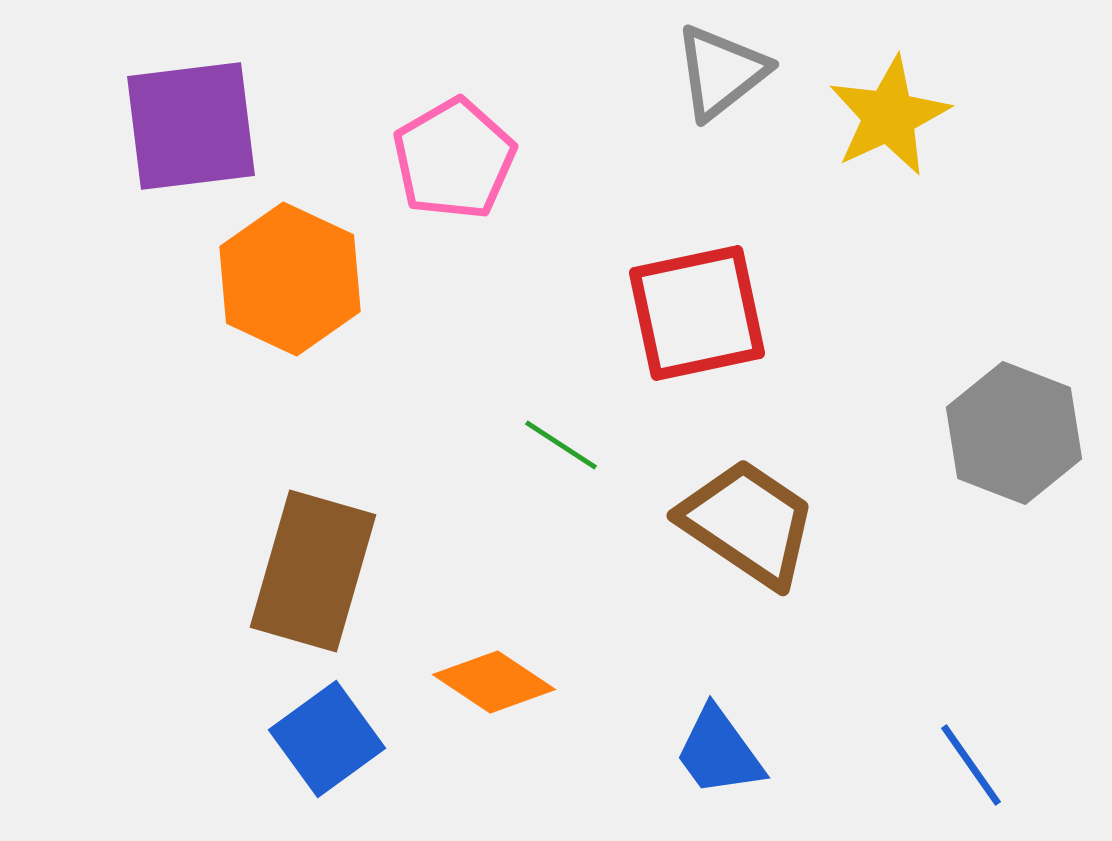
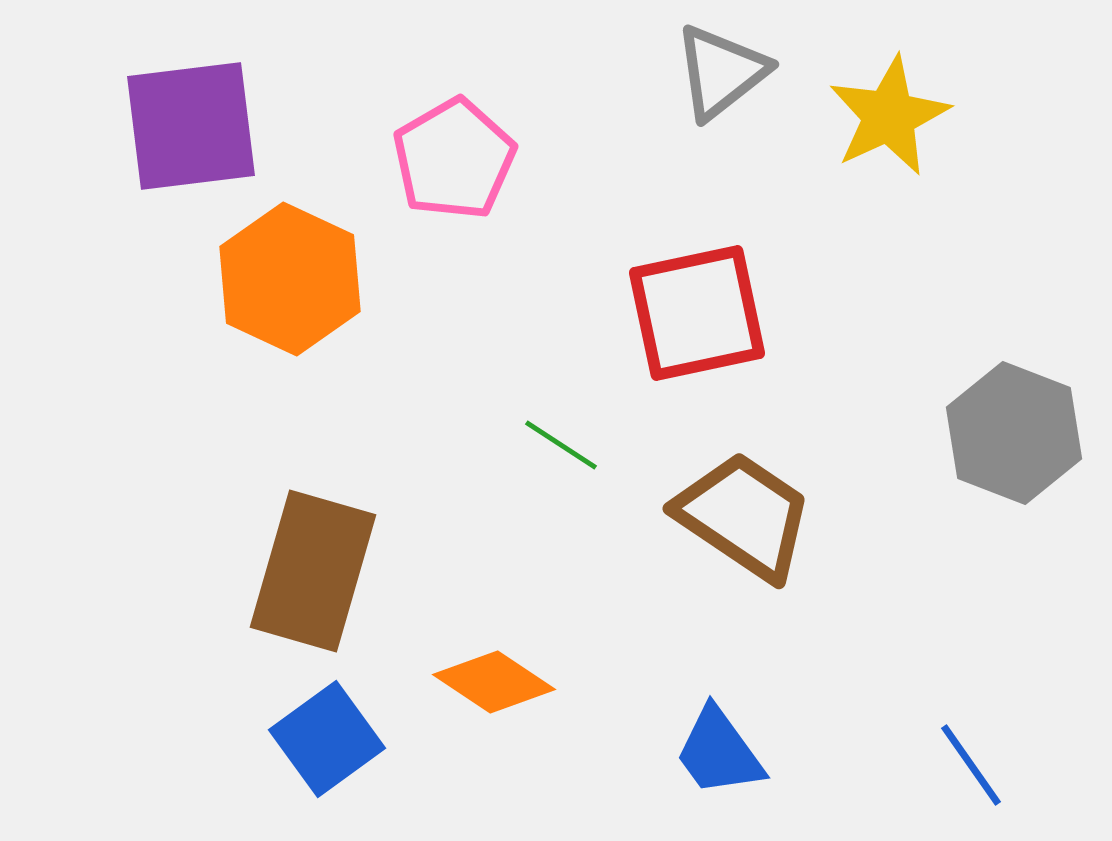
brown trapezoid: moved 4 px left, 7 px up
